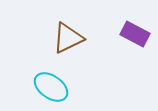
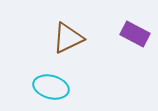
cyan ellipse: rotated 20 degrees counterclockwise
